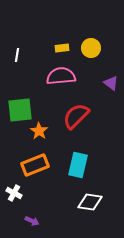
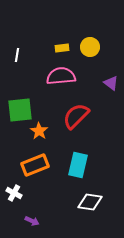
yellow circle: moved 1 px left, 1 px up
